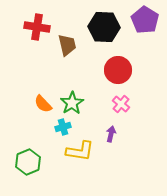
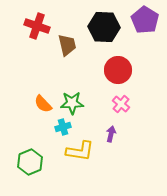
red cross: moved 1 px up; rotated 10 degrees clockwise
green star: rotated 30 degrees clockwise
green hexagon: moved 2 px right
